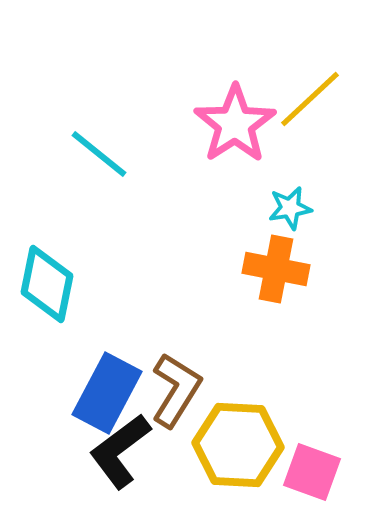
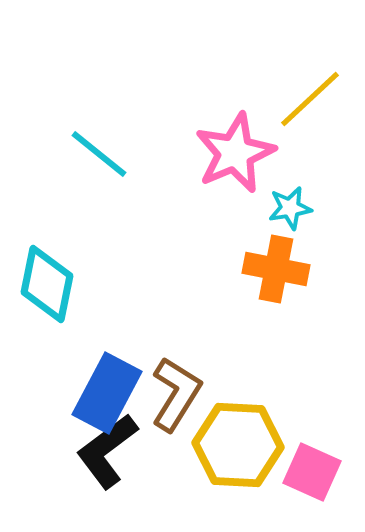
pink star: moved 29 px down; rotated 10 degrees clockwise
brown L-shape: moved 4 px down
black L-shape: moved 13 px left
pink square: rotated 4 degrees clockwise
